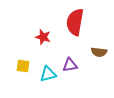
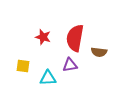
red semicircle: moved 16 px down
cyan triangle: moved 4 px down; rotated 12 degrees clockwise
